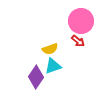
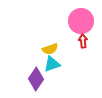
red arrow: moved 5 px right; rotated 136 degrees counterclockwise
cyan triangle: moved 1 px left, 2 px up
purple diamond: moved 2 px down
